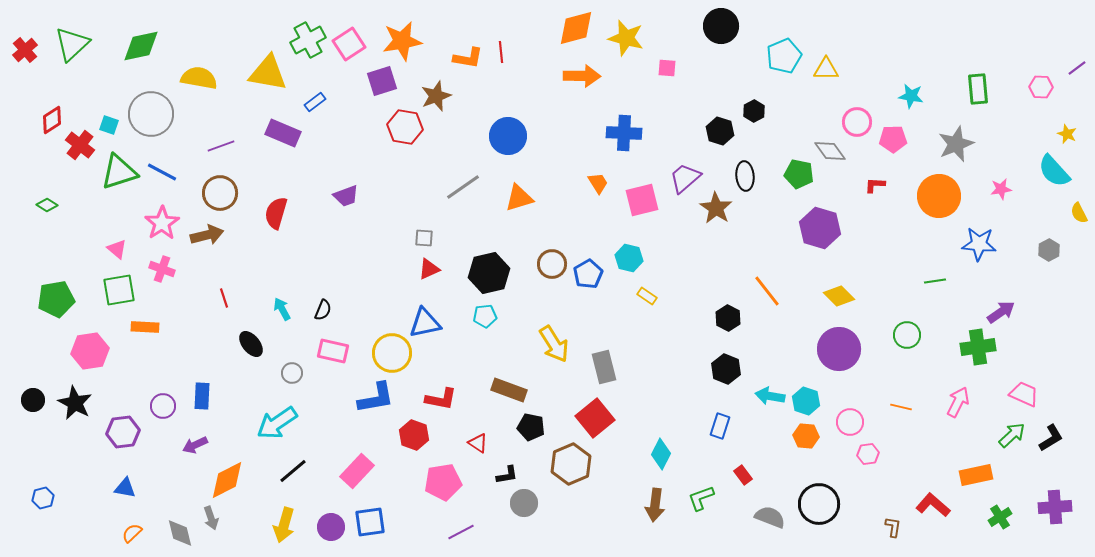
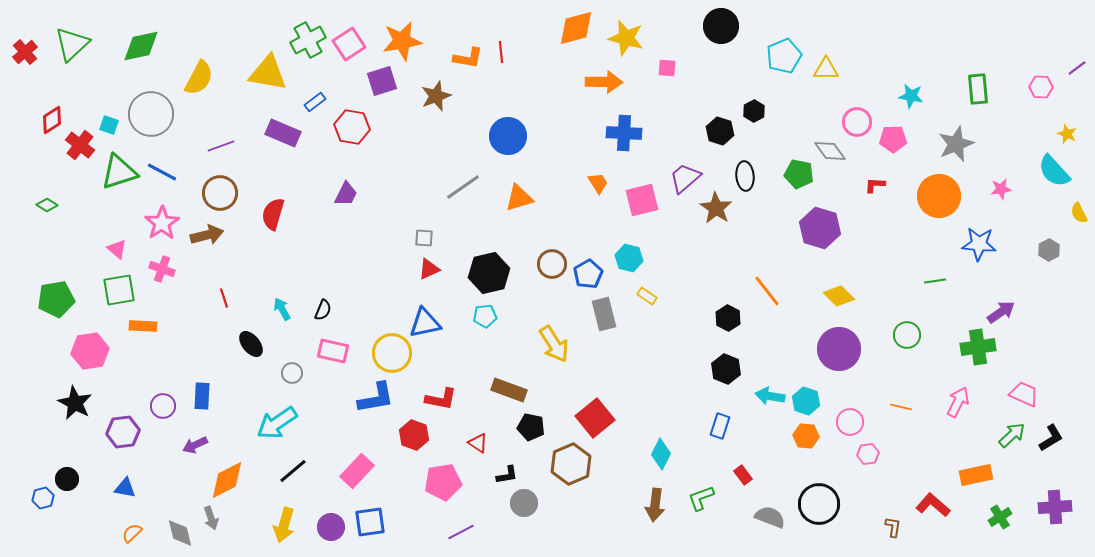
red cross at (25, 50): moved 2 px down
orange arrow at (582, 76): moved 22 px right, 6 px down
yellow semicircle at (199, 78): rotated 108 degrees clockwise
red hexagon at (405, 127): moved 53 px left
purple trapezoid at (346, 196): moved 2 px up; rotated 44 degrees counterclockwise
red semicircle at (276, 213): moved 3 px left, 1 px down
orange rectangle at (145, 327): moved 2 px left, 1 px up
gray rectangle at (604, 367): moved 53 px up
black circle at (33, 400): moved 34 px right, 79 px down
